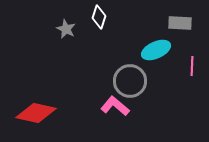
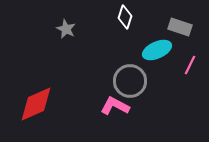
white diamond: moved 26 px right
gray rectangle: moved 4 px down; rotated 15 degrees clockwise
cyan ellipse: moved 1 px right
pink line: moved 2 px left, 1 px up; rotated 24 degrees clockwise
pink L-shape: rotated 12 degrees counterclockwise
red diamond: moved 9 px up; rotated 36 degrees counterclockwise
